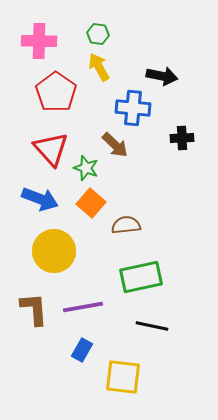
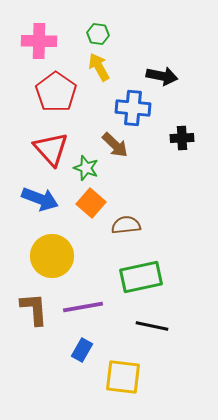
yellow circle: moved 2 px left, 5 px down
